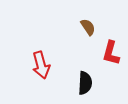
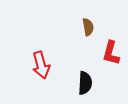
brown semicircle: rotated 24 degrees clockwise
